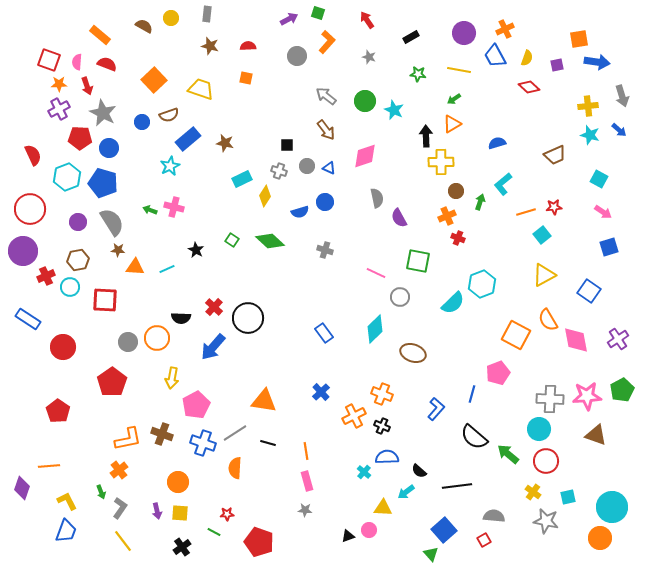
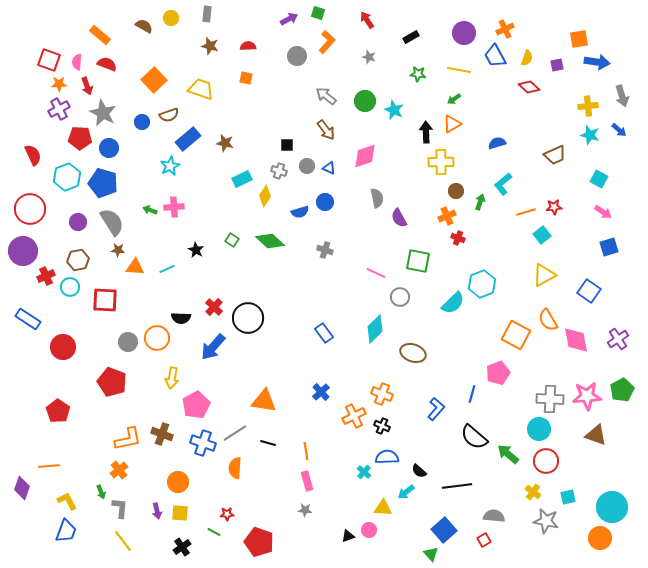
black arrow at (426, 136): moved 4 px up
pink cross at (174, 207): rotated 18 degrees counterclockwise
red pentagon at (112, 382): rotated 16 degrees counterclockwise
gray L-shape at (120, 508): rotated 30 degrees counterclockwise
